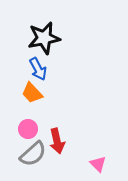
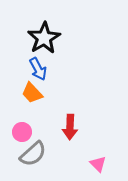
black star: rotated 20 degrees counterclockwise
pink circle: moved 6 px left, 3 px down
red arrow: moved 13 px right, 14 px up; rotated 15 degrees clockwise
